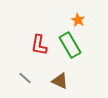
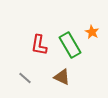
orange star: moved 14 px right, 12 px down
brown triangle: moved 2 px right, 4 px up
